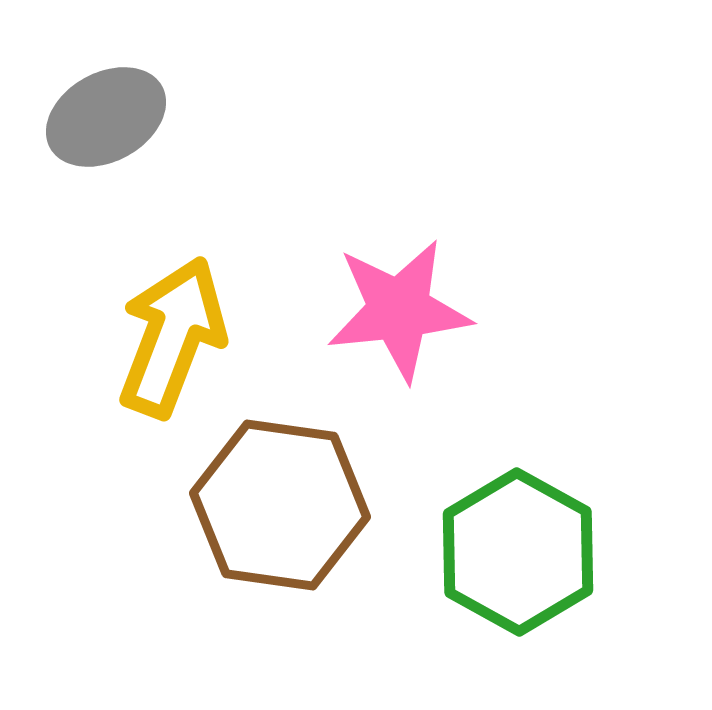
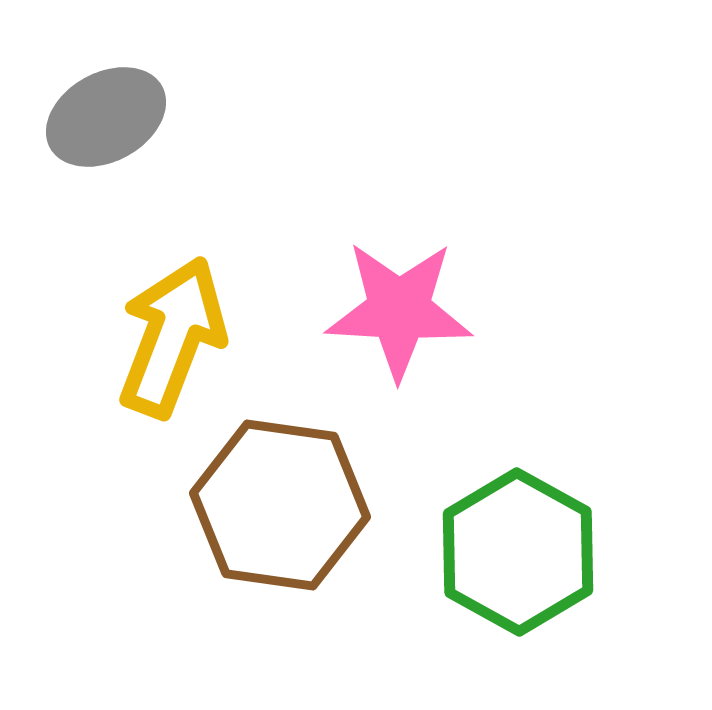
pink star: rotated 9 degrees clockwise
